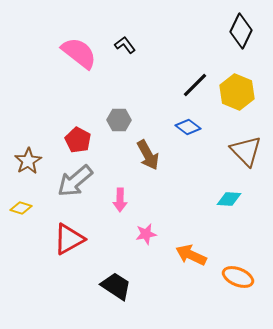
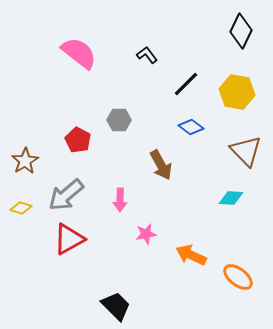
black L-shape: moved 22 px right, 10 px down
black line: moved 9 px left, 1 px up
yellow hexagon: rotated 12 degrees counterclockwise
blue diamond: moved 3 px right
brown arrow: moved 13 px right, 10 px down
brown star: moved 3 px left
gray arrow: moved 9 px left, 14 px down
cyan diamond: moved 2 px right, 1 px up
orange ellipse: rotated 16 degrees clockwise
black trapezoid: moved 20 px down; rotated 12 degrees clockwise
